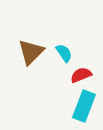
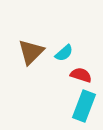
cyan semicircle: rotated 84 degrees clockwise
red semicircle: rotated 40 degrees clockwise
